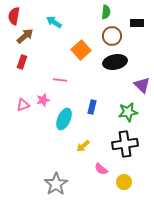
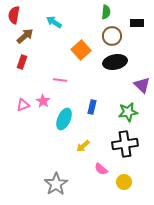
red semicircle: moved 1 px up
pink star: moved 1 px down; rotated 24 degrees counterclockwise
